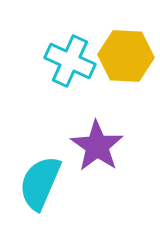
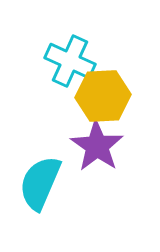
yellow hexagon: moved 23 px left, 40 px down; rotated 6 degrees counterclockwise
